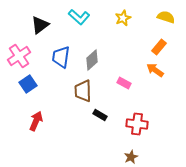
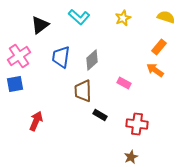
blue square: moved 13 px left; rotated 24 degrees clockwise
